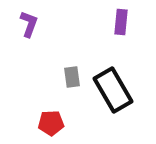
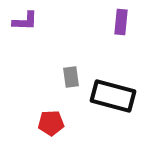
purple L-shape: moved 4 px left, 3 px up; rotated 72 degrees clockwise
gray rectangle: moved 1 px left
black rectangle: moved 6 px down; rotated 45 degrees counterclockwise
